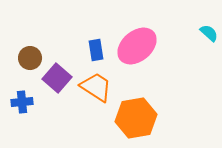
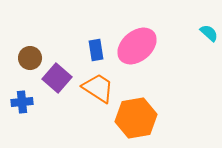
orange trapezoid: moved 2 px right, 1 px down
